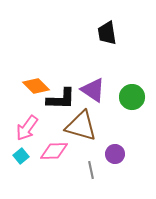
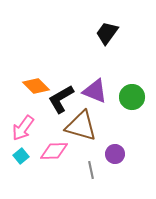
black trapezoid: rotated 45 degrees clockwise
purple triangle: moved 2 px right, 1 px down; rotated 12 degrees counterclockwise
black L-shape: rotated 148 degrees clockwise
pink arrow: moved 4 px left
